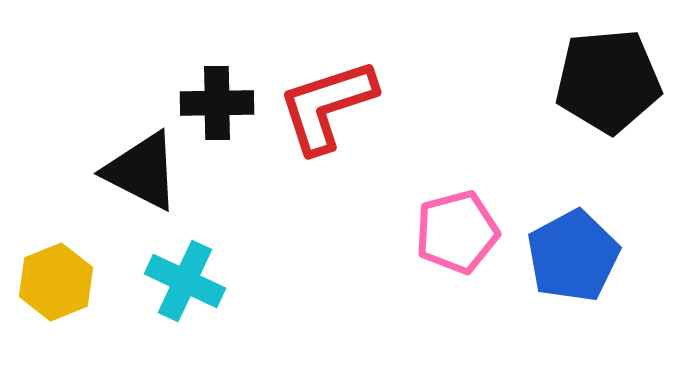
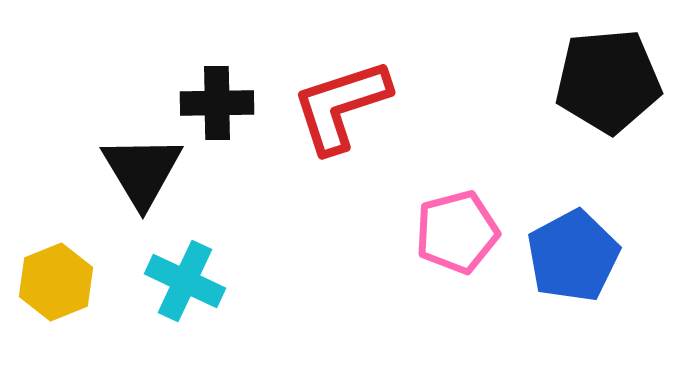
red L-shape: moved 14 px right
black triangle: rotated 32 degrees clockwise
